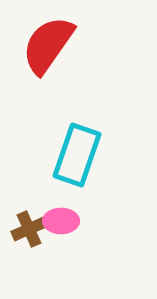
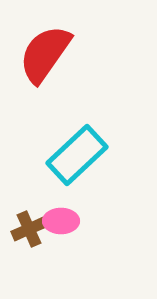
red semicircle: moved 3 px left, 9 px down
cyan rectangle: rotated 28 degrees clockwise
